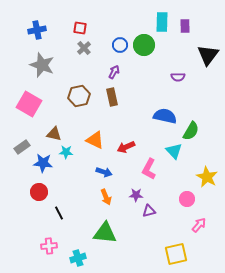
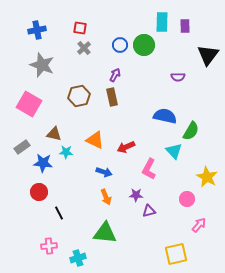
purple arrow: moved 1 px right, 3 px down
